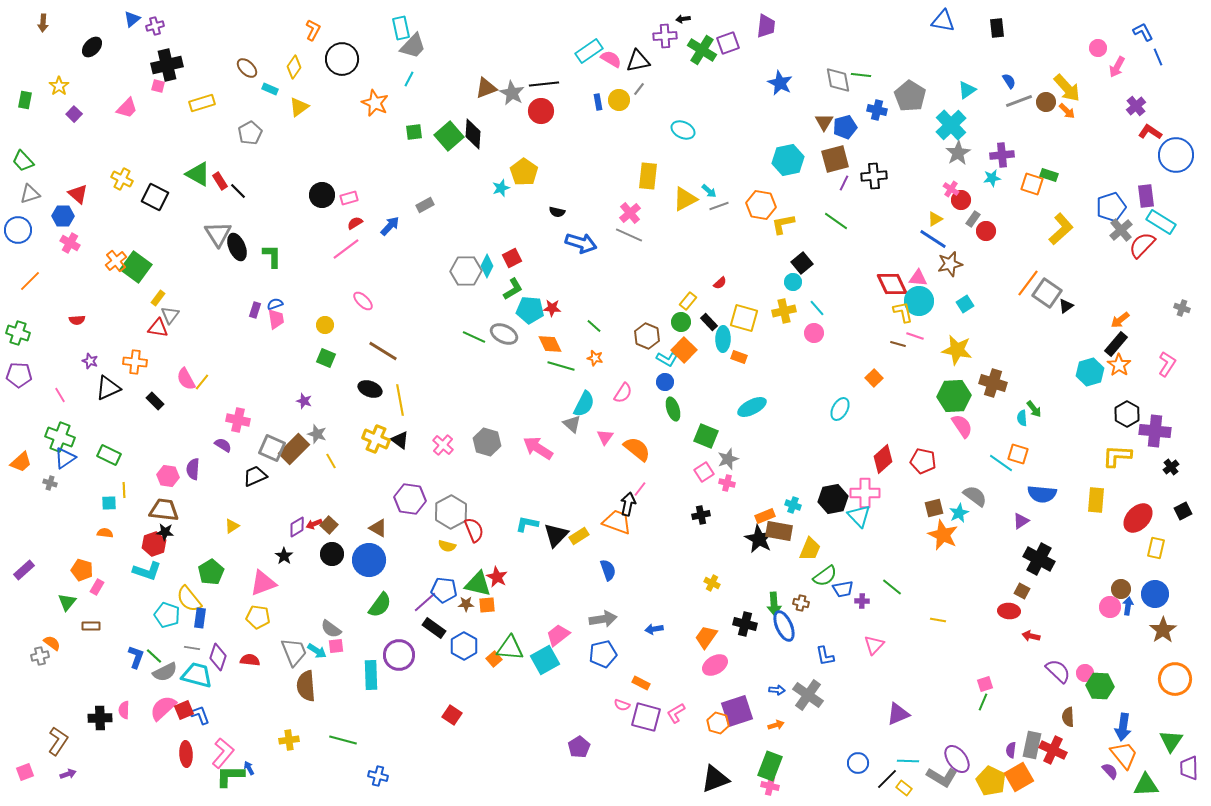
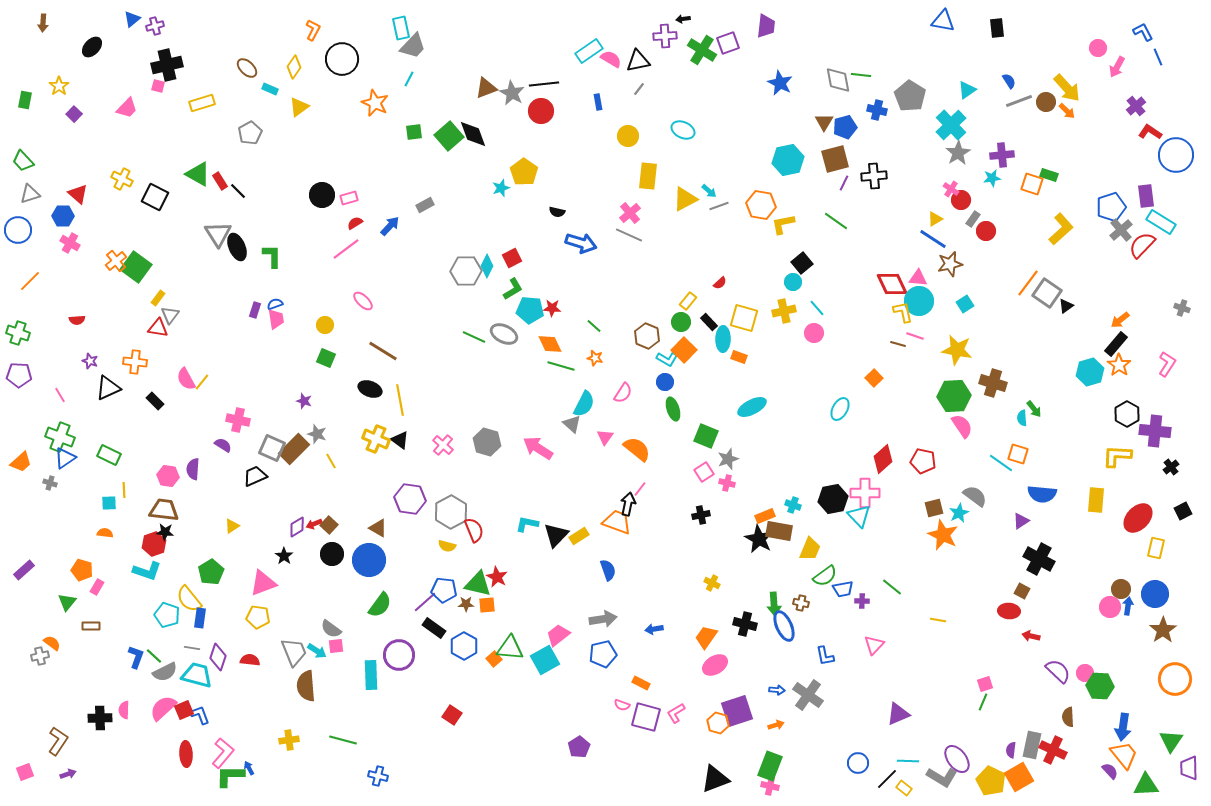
yellow circle at (619, 100): moved 9 px right, 36 px down
black diamond at (473, 134): rotated 24 degrees counterclockwise
